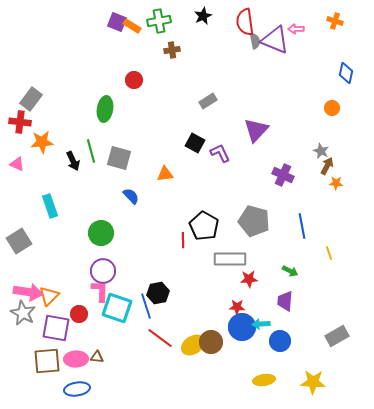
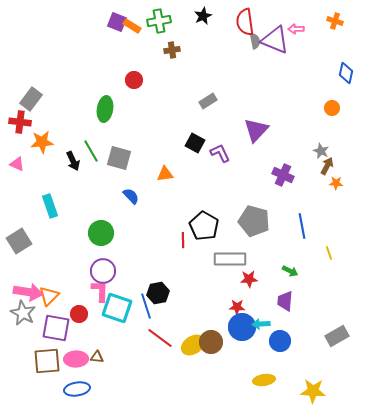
green line at (91, 151): rotated 15 degrees counterclockwise
yellow star at (313, 382): moved 9 px down
